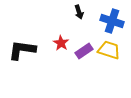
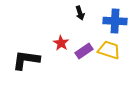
black arrow: moved 1 px right, 1 px down
blue cross: moved 3 px right; rotated 15 degrees counterclockwise
black L-shape: moved 4 px right, 10 px down
